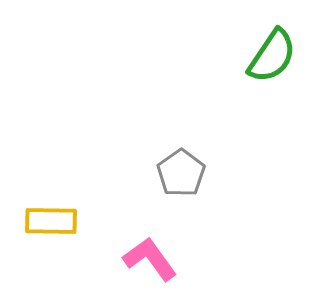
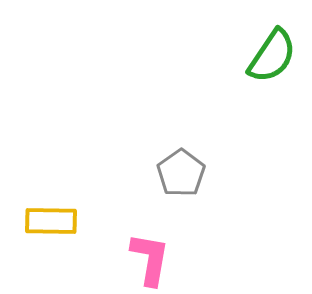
pink L-shape: rotated 46 degrees clockwise
